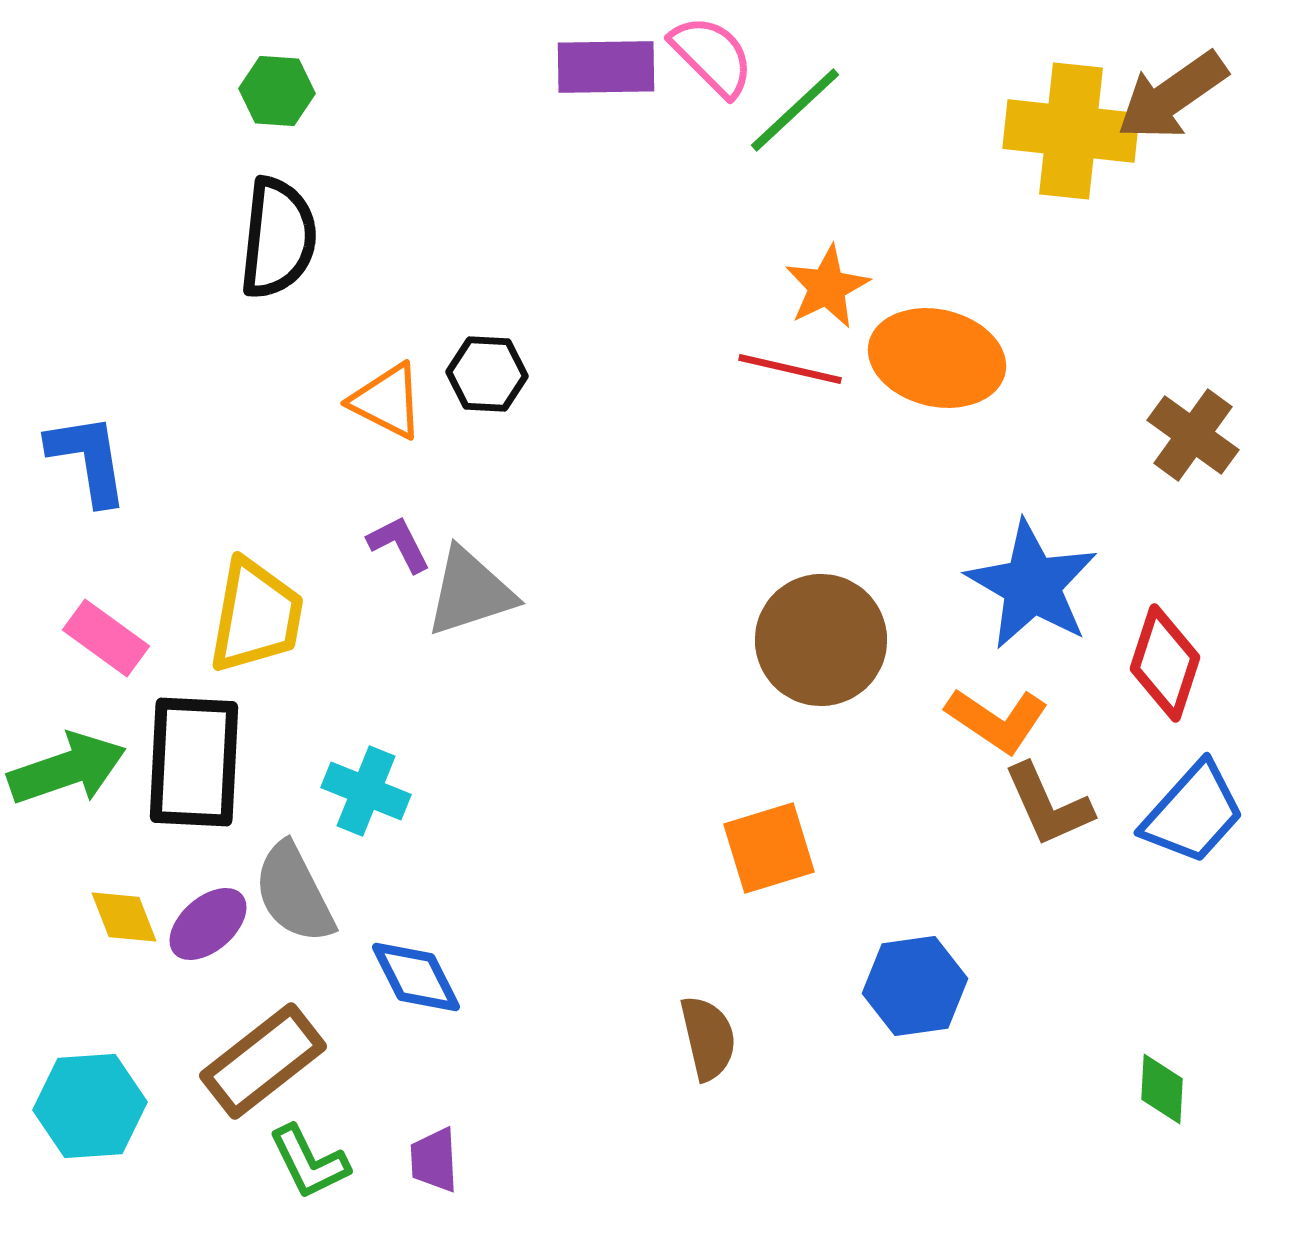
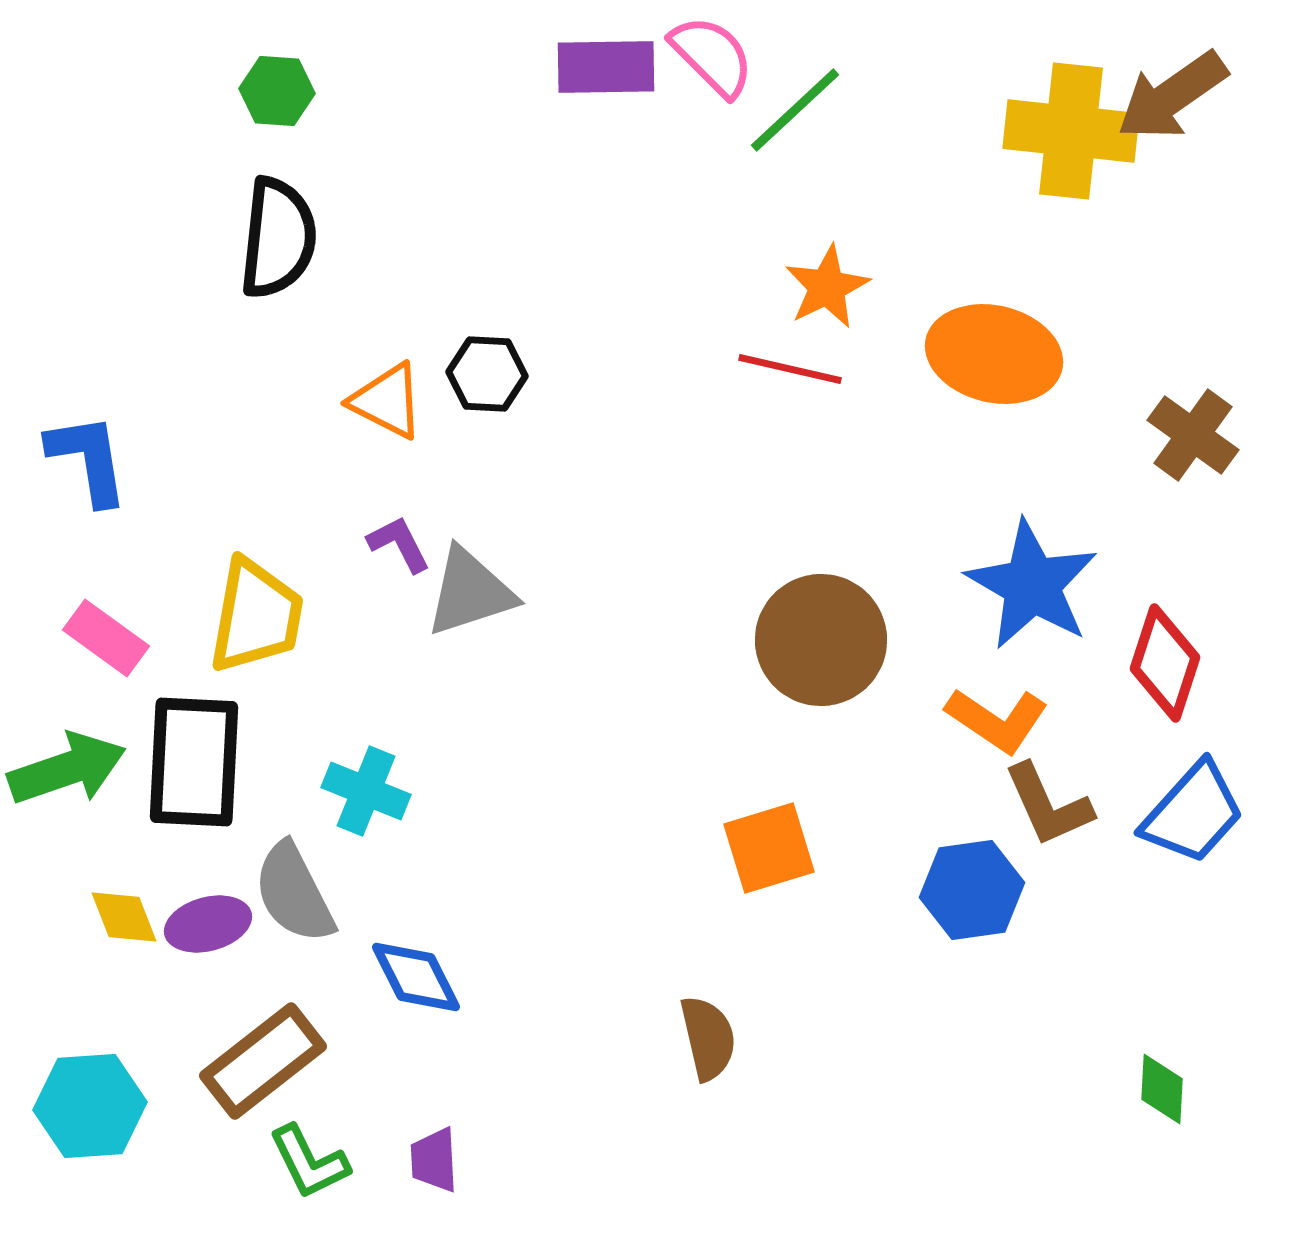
orange ellipse: moved 57 px right, 4 px up
purple ellipse: rotated 26 degrees clockwise
blue hexagon: moved 57 px right, 96 px up
